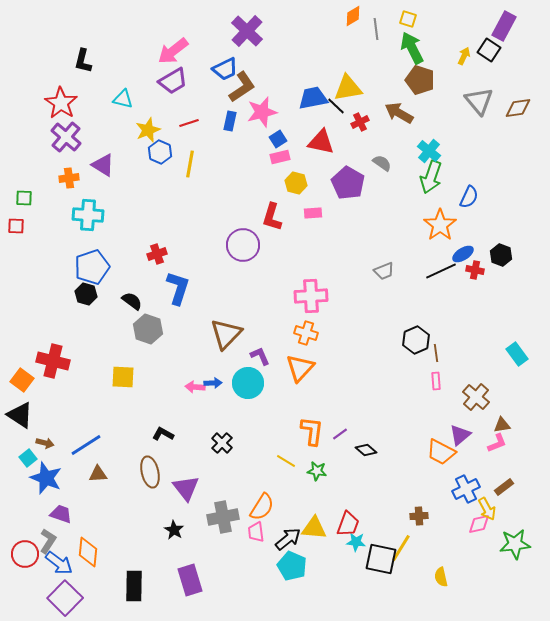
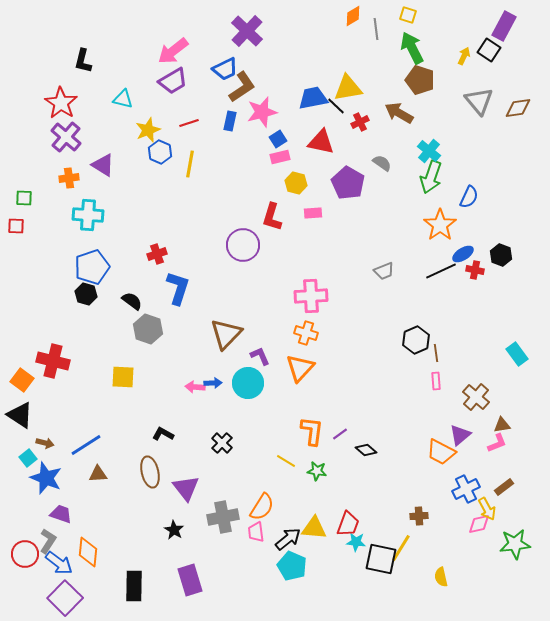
yellow square at (408, 19): moved 4 px up
